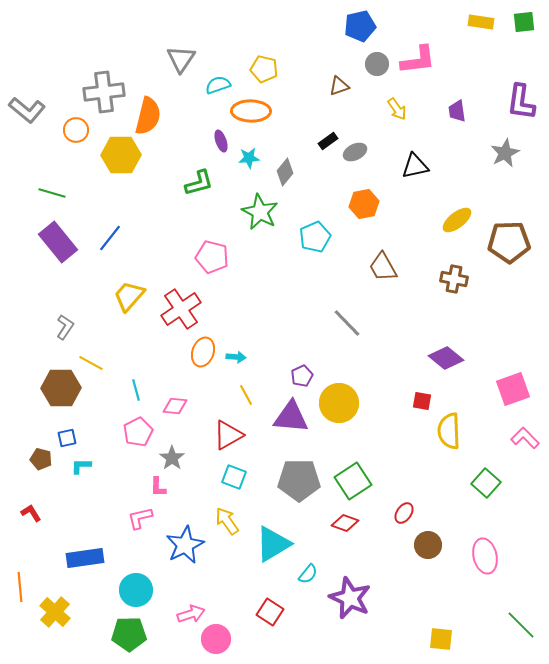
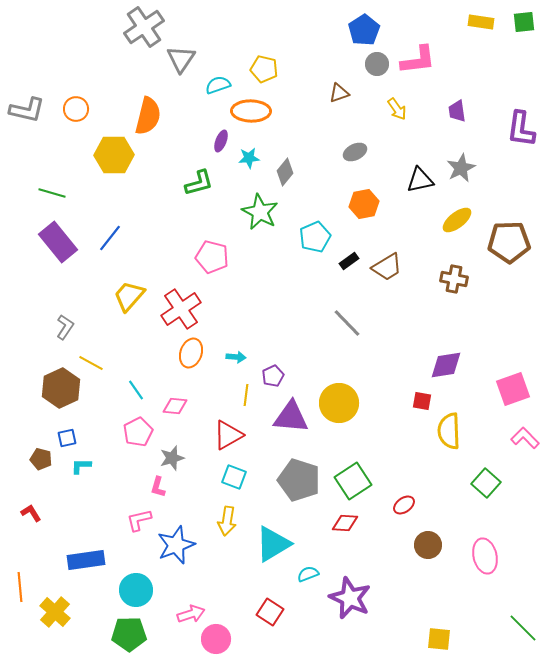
blue pentagon at (360, 26): moved 4 px right, 4 px down; rotated 20 degrees counterclockwise
brown triangle at (339, 86): moved 7 px down
gray cross at (104, 92): moved 40 px right, 65 px up; rotated 27 degrees counterclockwise
purple L-shape at (521, 102): moved 27 px down
gray L-shape at (27, 110): rotated 27 degrees counterclockwise
orange circle at (76, 130): moved 21 px up
purple ellipse at (221, 141): rotated 40 degrees clockwise
black rectangle at (328, 141): moved 21 px right, 120 px down
gray star at (505, 153): moved 44 px left, 15 px down
yellow hexagon at (121, 155): moved 7 px left
black triangle at (415, 166): moved 5 px right, 14 px down
brown trapezoid at (383, 267): moved 4 px right; rotated 92 degrees counterclockwise
orange ellipse at (203, 352): moved 12 px left, 1 px down
purple diamond at (446, 358): moved 7 px down; rotated 48 degrees counterclockwise
purple pentagon at (302, 376): moved 29 px left
brown hexagon at (61, 388): rotated 24 degrees counterclockwise
cyan line at (136, 390): rotated 20 degrees counterclockwise
yellow line at (246, 395): rotated 35 degrees clockwise
gray star at (172, 458): rotated 20 degrees clockwise
gray pentagon at (299, 480): rotated 18 degrees clockwise
pink L-shape at (158, 487): rotated 15 degrees clockwise
red ellipse at (404, 513): moved 8 px up; rotated 20 degrees clockwise
pink L-shape at (140, 518): moved 1 px left, 2 px down
yellow arrow at (227, 521): rotated 136 degrees counterclockwise
red diamond at (345, 523): rotated 16 degrees counterclockwise
blue star at (185, 545): moved 9 px left; rotated 6 degrees clockwise
blue rectangle at (85, 558): moved 1 px right, 2 px down
cyan semicircle at (308, 574): rotated 150 degrees counterclockwise
green line at (521, 625): moved 2 px right, 3 px down
yellow square at (441, 639): moved 2 px left
